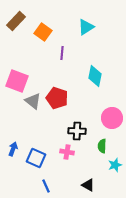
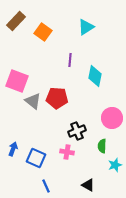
purple line: moved 8 px right, 7 px down
red pentagon: rotated 15 degrees counterclockwise
black cross: rotated 24 degrees counterclockwise
